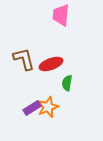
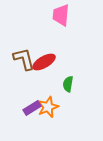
red ellipse: moved 7 px left, 2 px up; rotated 10 degrees counterclockwise
green semicircle: moved 1 px right, 1 px down
